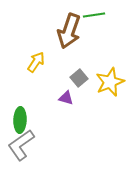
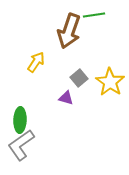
yellow star: rotated 16 degrees counterclockwise
